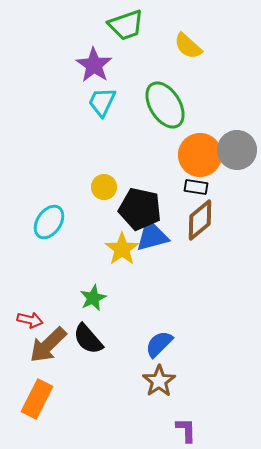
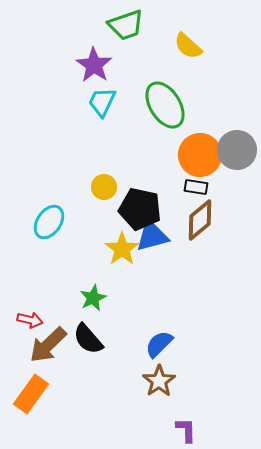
orange rectangle: moved 6 px left, 5 px up; rotated 9 degrees clockwise
